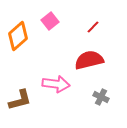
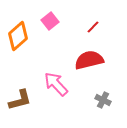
pink arrow: rotated 140 degrees counterclockwise
gray cross: moved 2 px right, 3 px down
